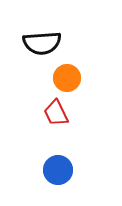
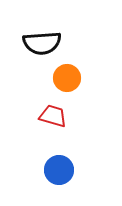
red trapezoid: moved 3 px left, 3 px down; rotated 132 degrees clockwise
blue circle: moved 1 px right
